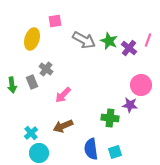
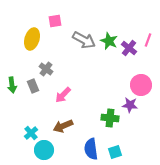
gray rectangle: moved 1 px right, 4 px down
cyan circle: moved 5 px right, 3 px up
